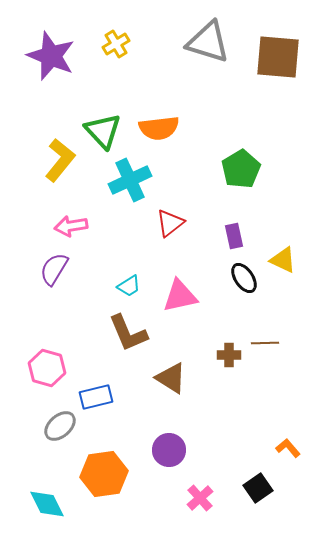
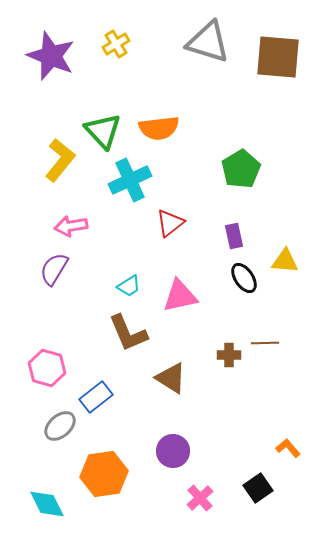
yellow triangle: moved 2 px right, 1 px down; rotated 20 degrees counterclockwise
blue rectangle: rotated 24 degrees counterclockwise
purple circle: moved 4 px right, 1 px down
